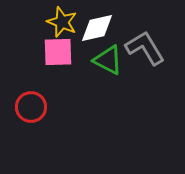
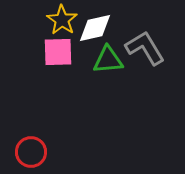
yellow star: moved 2 px up; rotated 12 degrees clockwise
white diamond: moved 2 px left
green triangle: rotated 32 degrees counterclockwise
red circle: moved 45 px down
